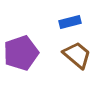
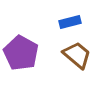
purple pentagon: rotated 24 degrees counterclockwise
